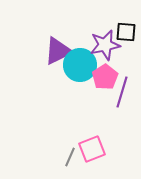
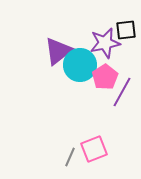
black square: moved 2 px up; rotated 10 degrees counterclockwise
purple star: moved 2 px up
purple triangle: rotated 12 degrees counterclockwise
purple line: rotated 12 degrees clockwise
pink square: moved 2 px right
